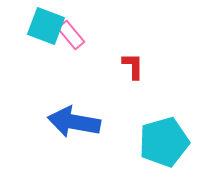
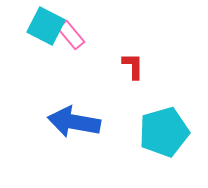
cyan square: rotated 6 degrees clockwise
cyan pentagon: moved 10 px up
